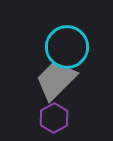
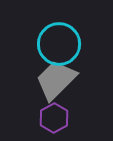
cyan circle: moved 8 px left, 3 px up
